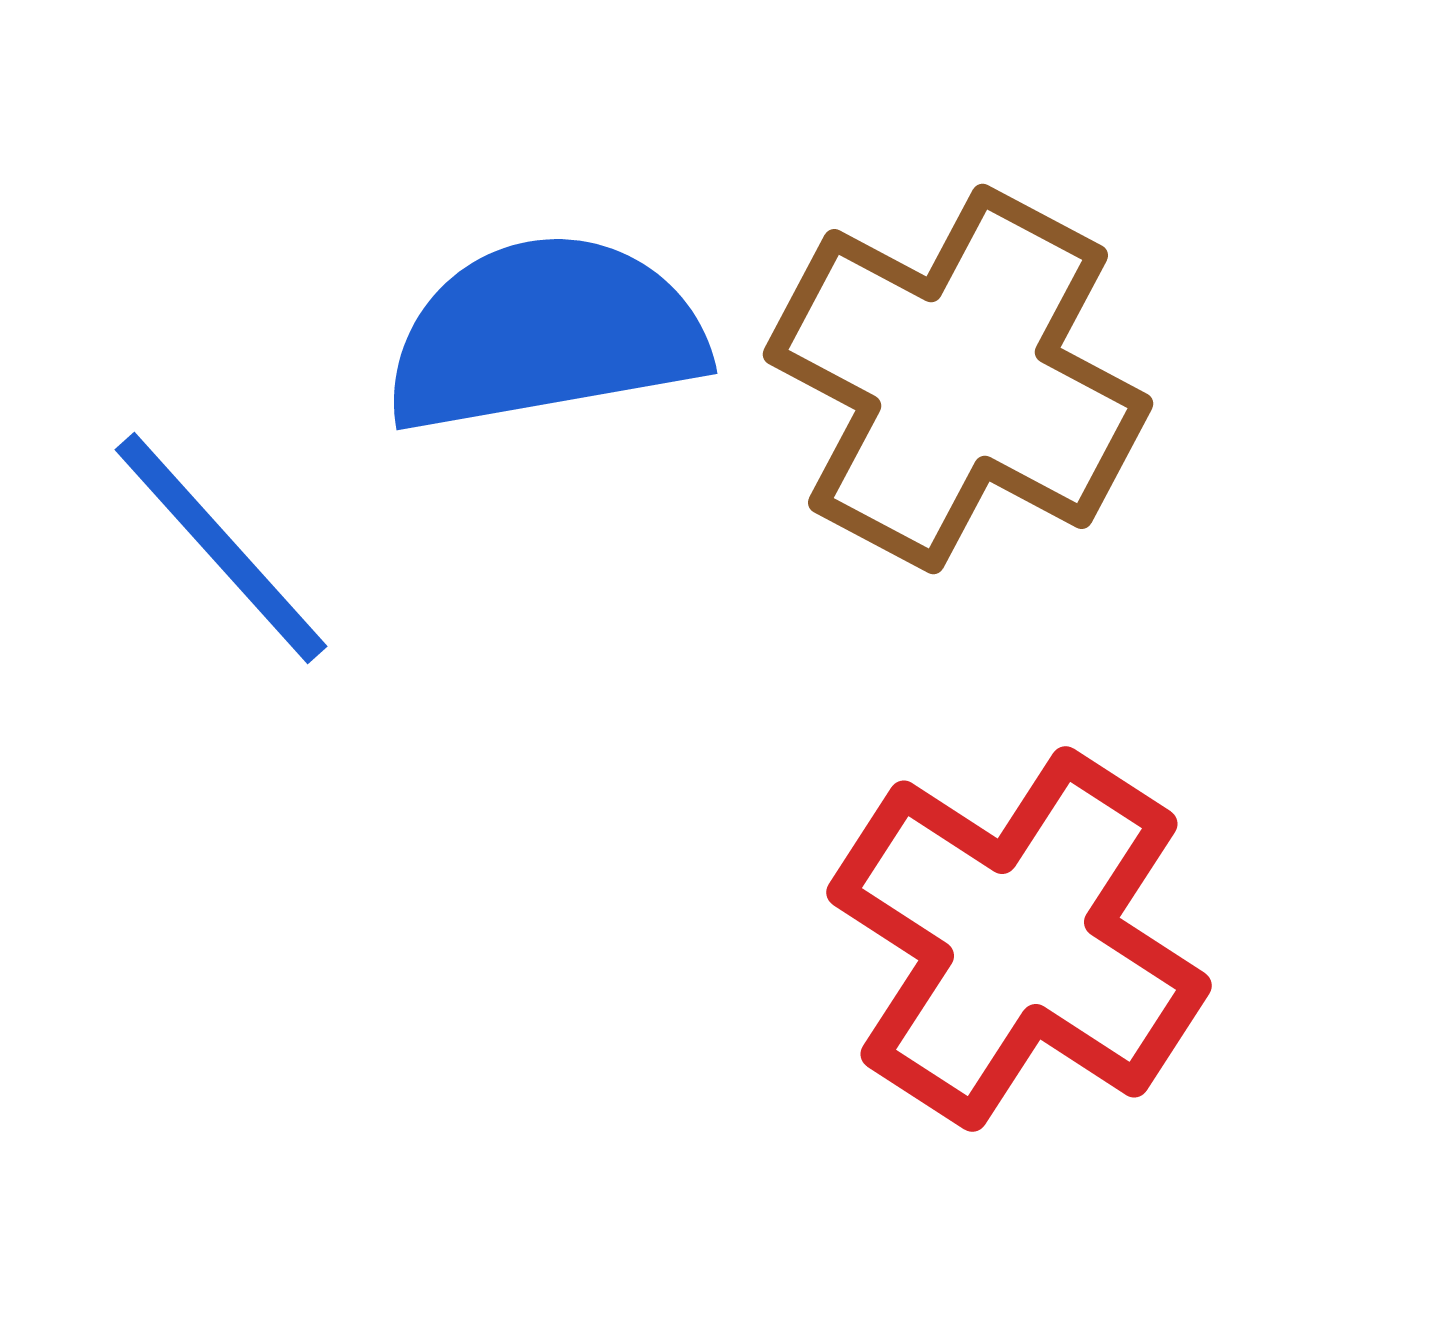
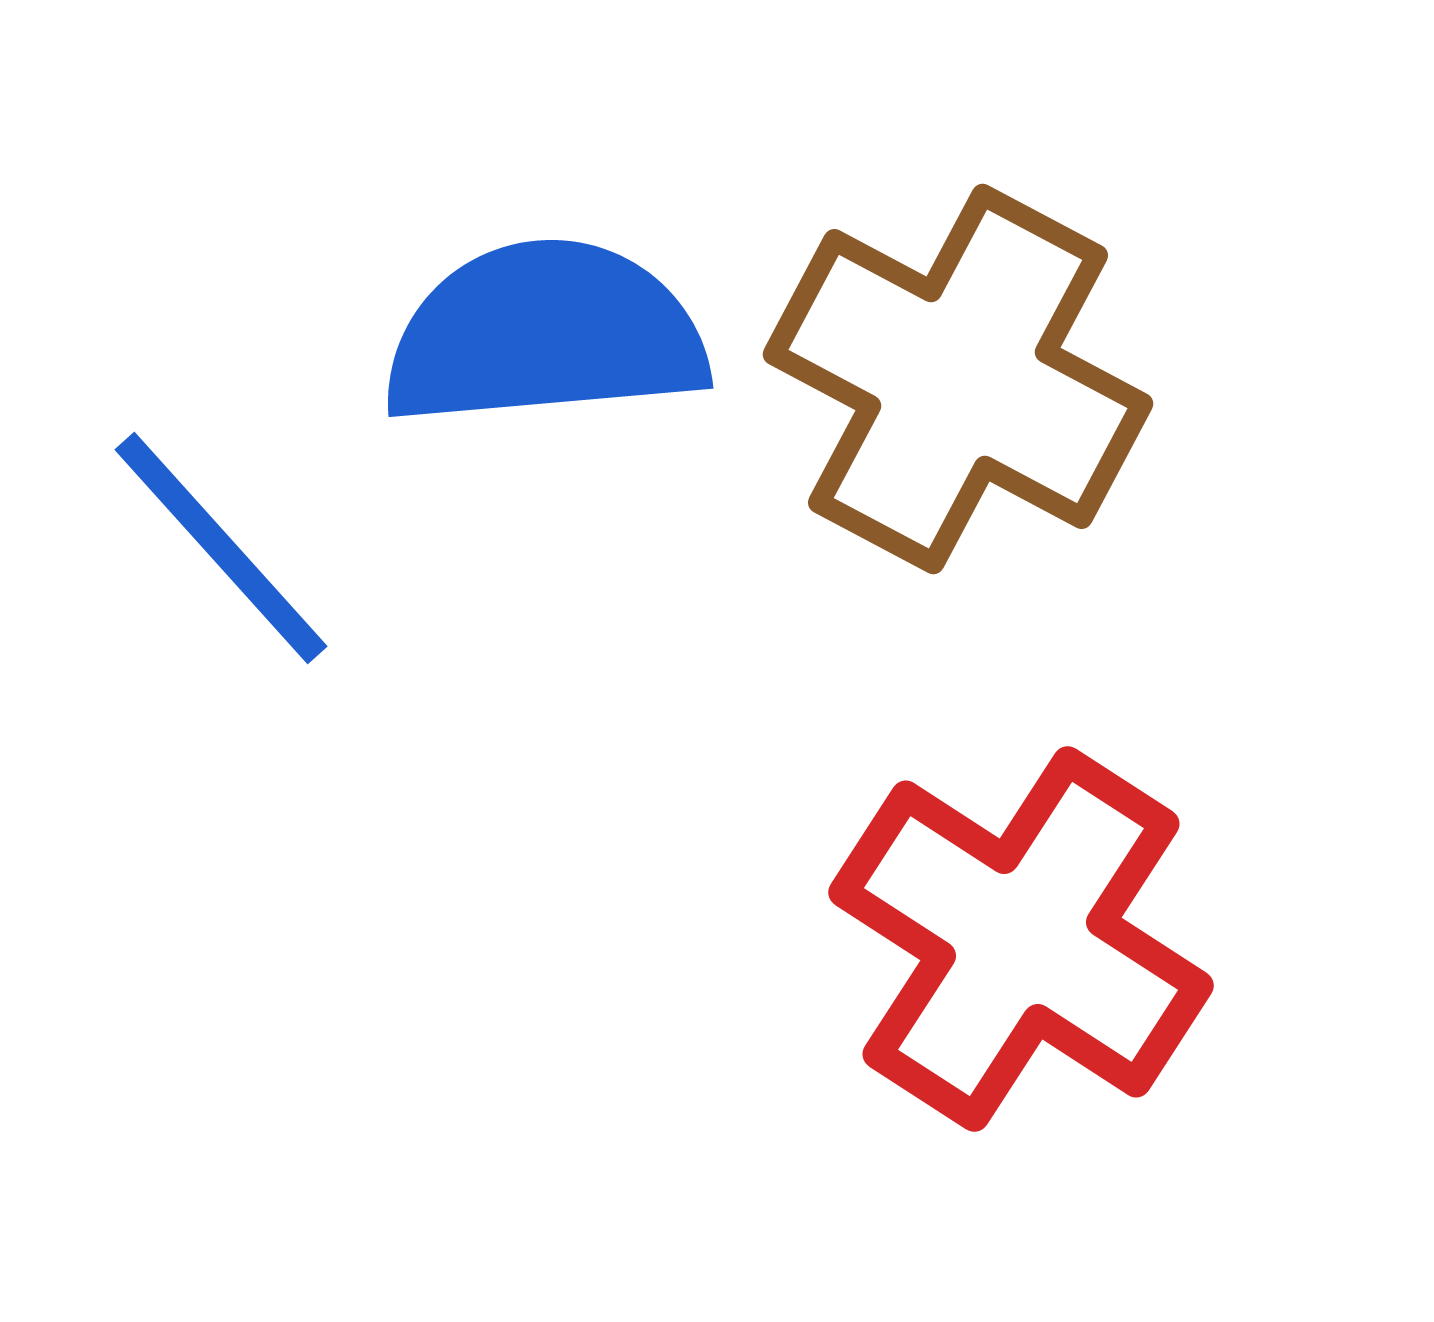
blue semicircle: rotated 5 degrees clockwise
red cross: moved 2 px right
